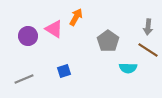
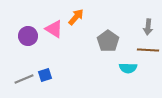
orange arrow: rotated 12 degrees clockwise
brown line: rotated 30 degrees counterclockwise
blue square: moved 19 px left, 4 px down
